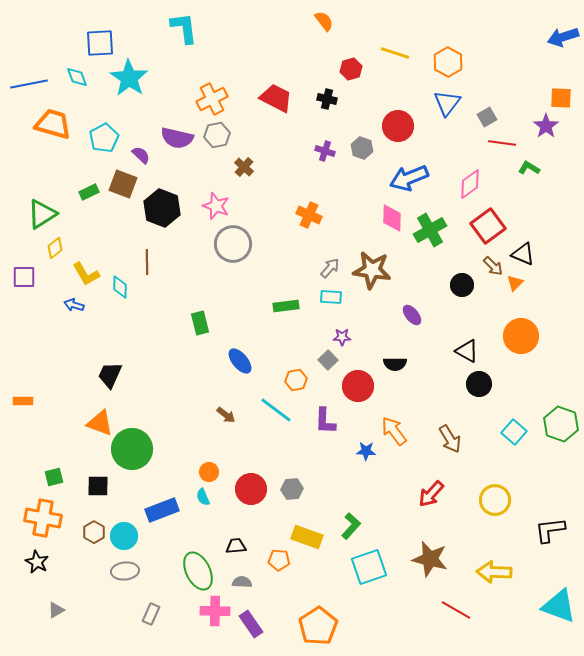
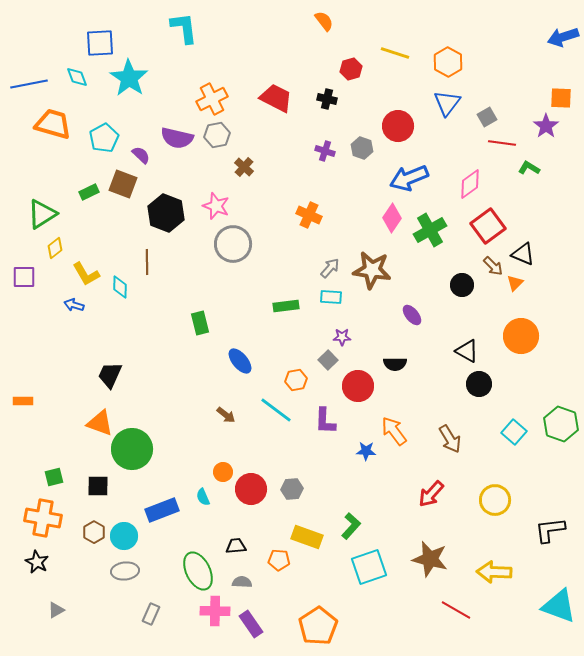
black hexagon at (162, 208): moved 4 px right, 5 px down
pink diamond at (392, 218): rotated 32 degrees clockwise
orange circle at (209, 472): moved 14 px right
